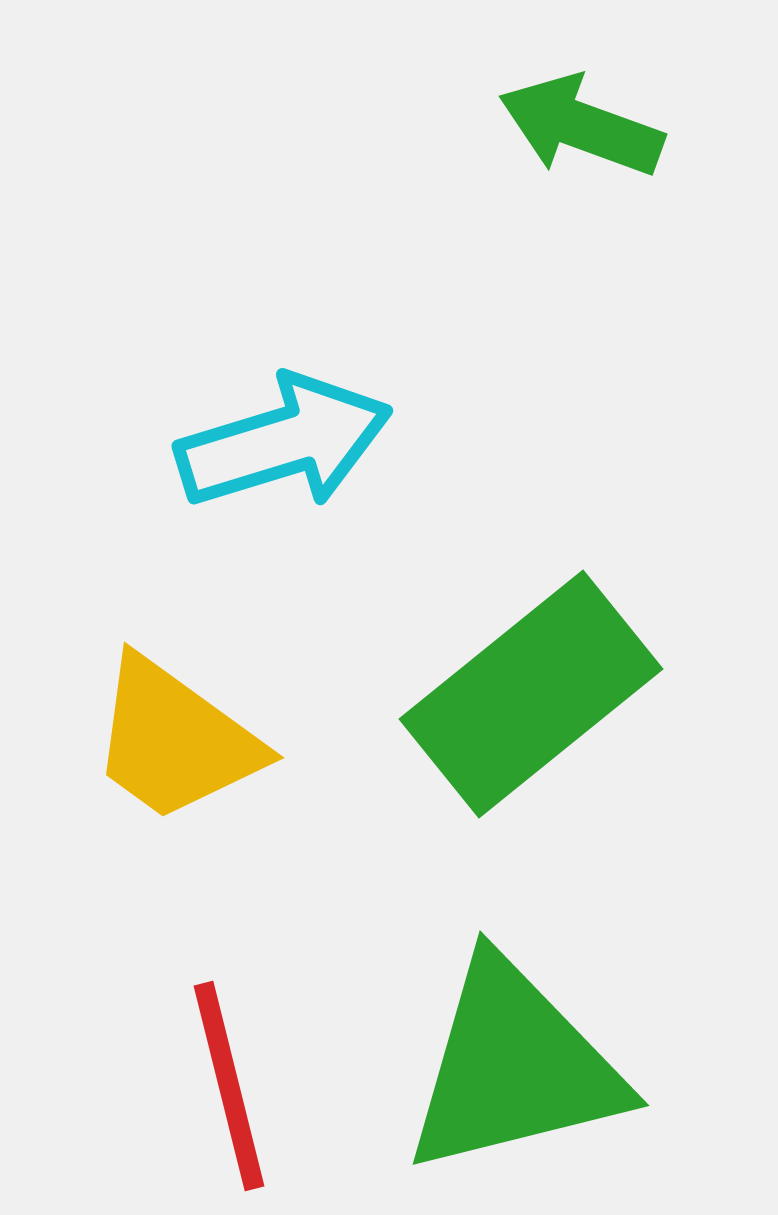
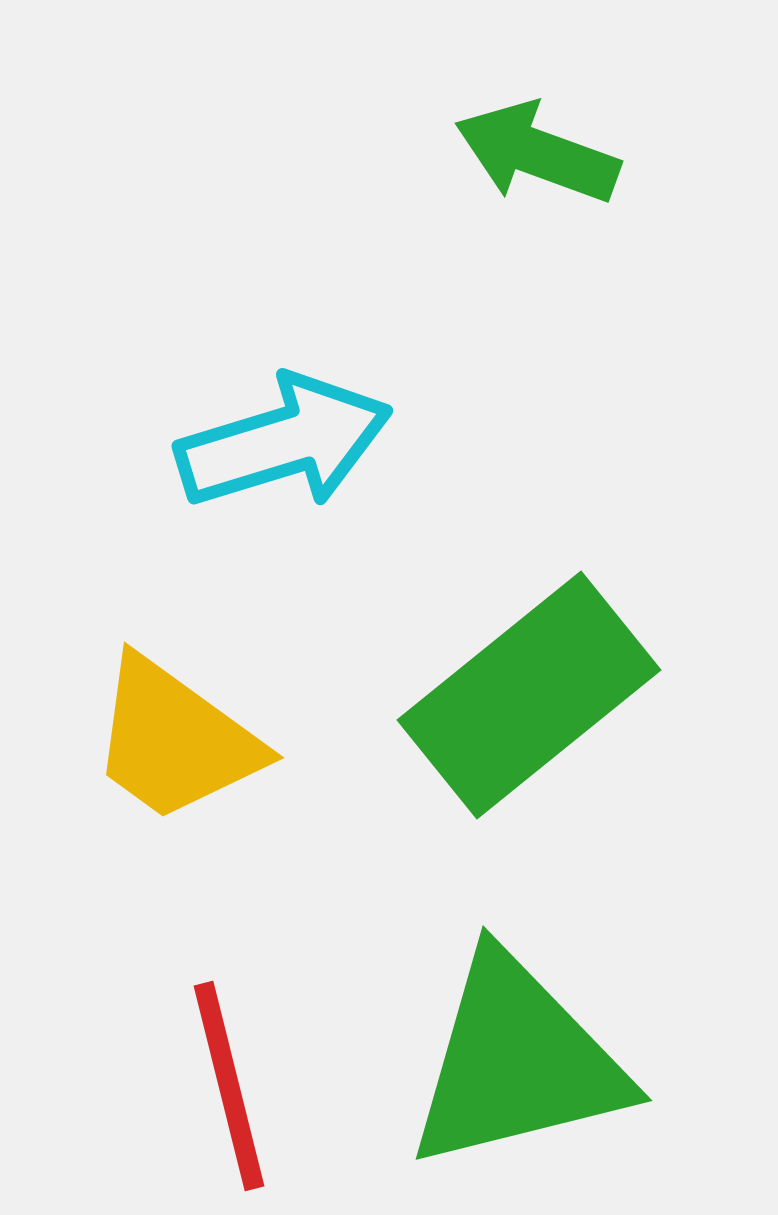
green arrow: moved 44 px left, 27 px down
green rectangle: moved 2 px left, 1 px down
green triangle: moved 3 px right, 5 px up
